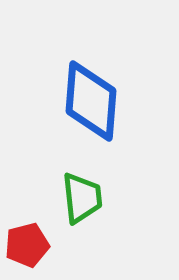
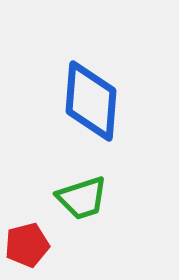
green trapezoid: rotated 78 degrees clockwise
